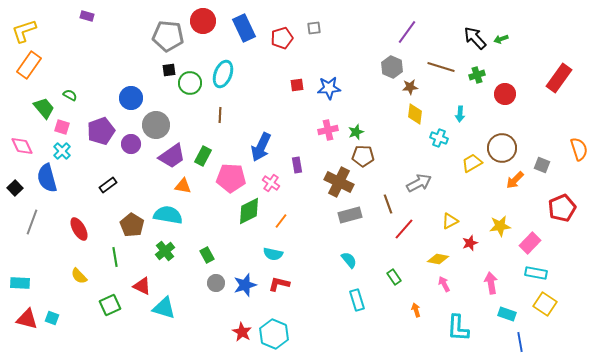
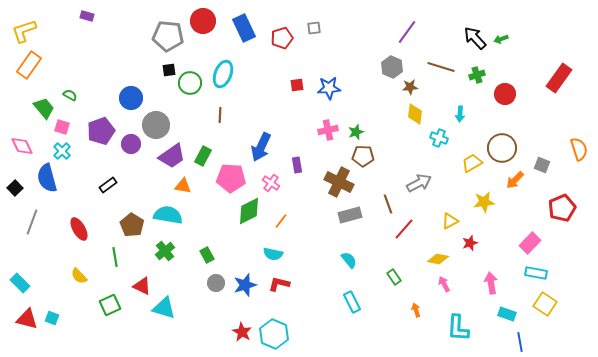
yellow star at (500, 226): moved 16 px left, 24 px up
cyan rectangle at (20, 283): rotated 42 degrees clockwise
cyan rectangle at (357, 300): moved 5 px left, 2 px down; rotated 10 degrees counterclockwise
